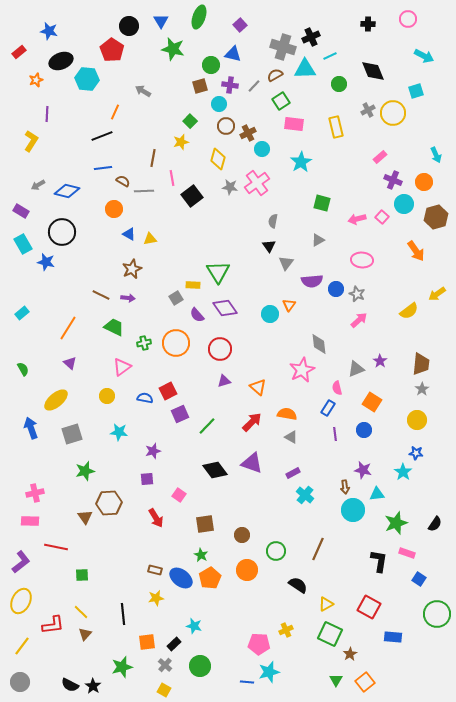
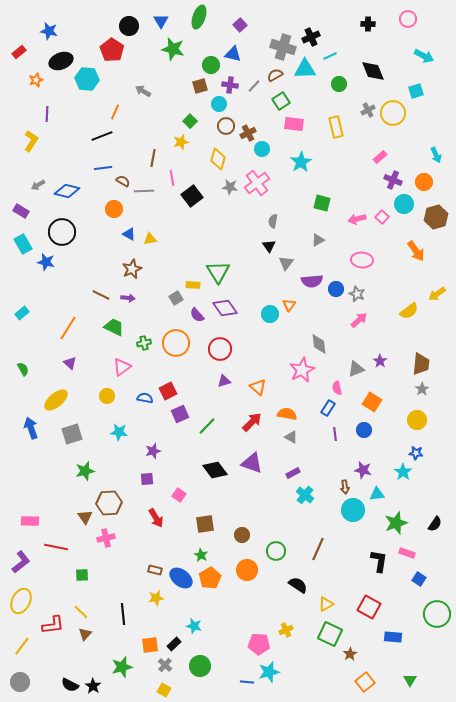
pink cross at (35, 493): moved 71 px right, 45 px down
orange square at (147, 642): moved 3 px right, 3 px down
green triangle at (336, 680): moved 74 px right
